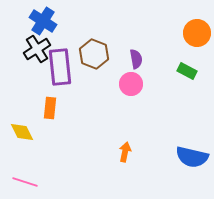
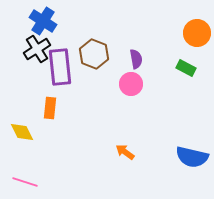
green rectangle: moved 1 px left, 3 px up
orange arrow: rotated 66 degrees counterclockwise
